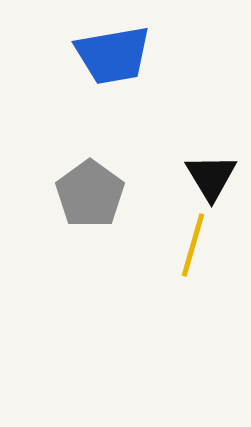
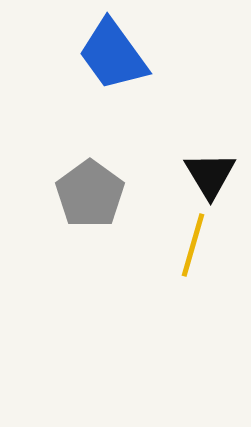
blue trapezoid: rotated 64 degrees clockwise
black triangle: moved 1 px left, 2 px up
